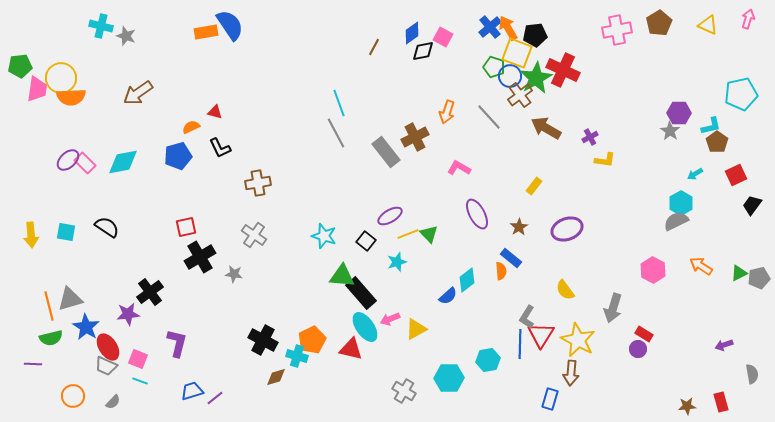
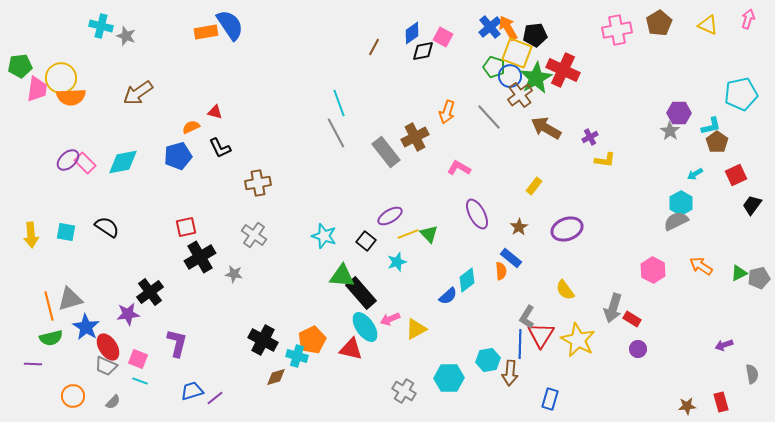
red rectangle at (644, 334): moved 12 px left, 15 px up
brown arrow at (571, 373): moved 61 px left
